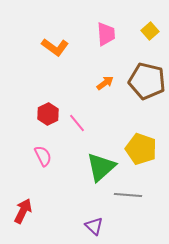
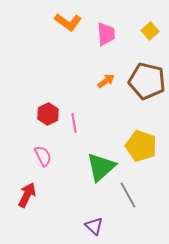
orange L-shape: moved 13 px right, 25 px up
orange arrow: moved 1 px right, 2 px up
pink line: moved 3 px left; rotated 30 degrees clockwise
yellow pentagon: moved 3 px up
gray line: rotated 56 degrees clockwise
red arrow: moved 4 px right, 16 px up
